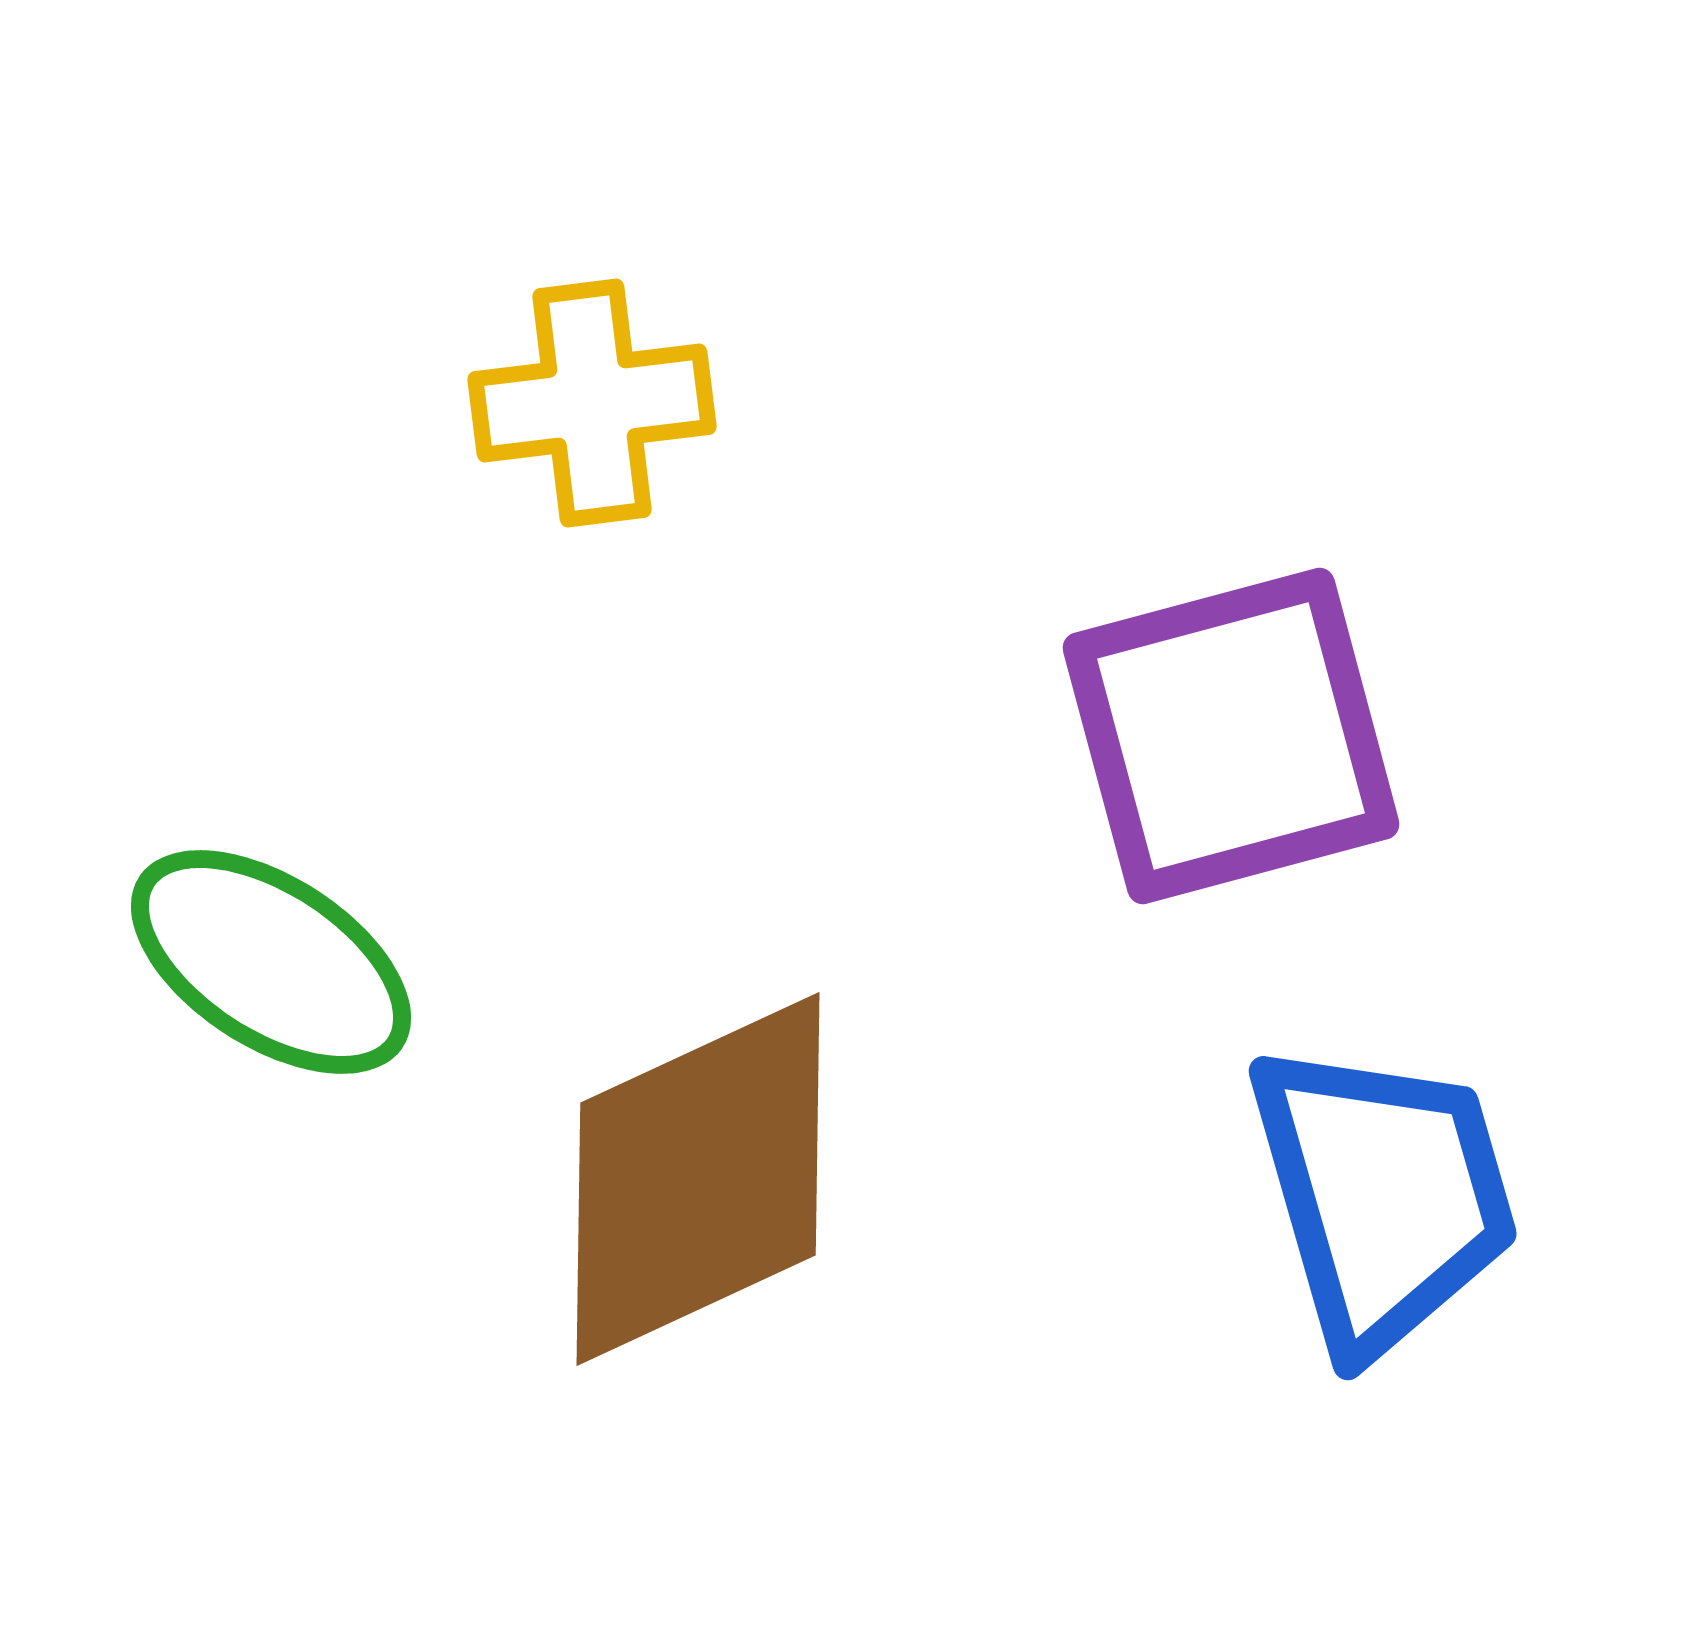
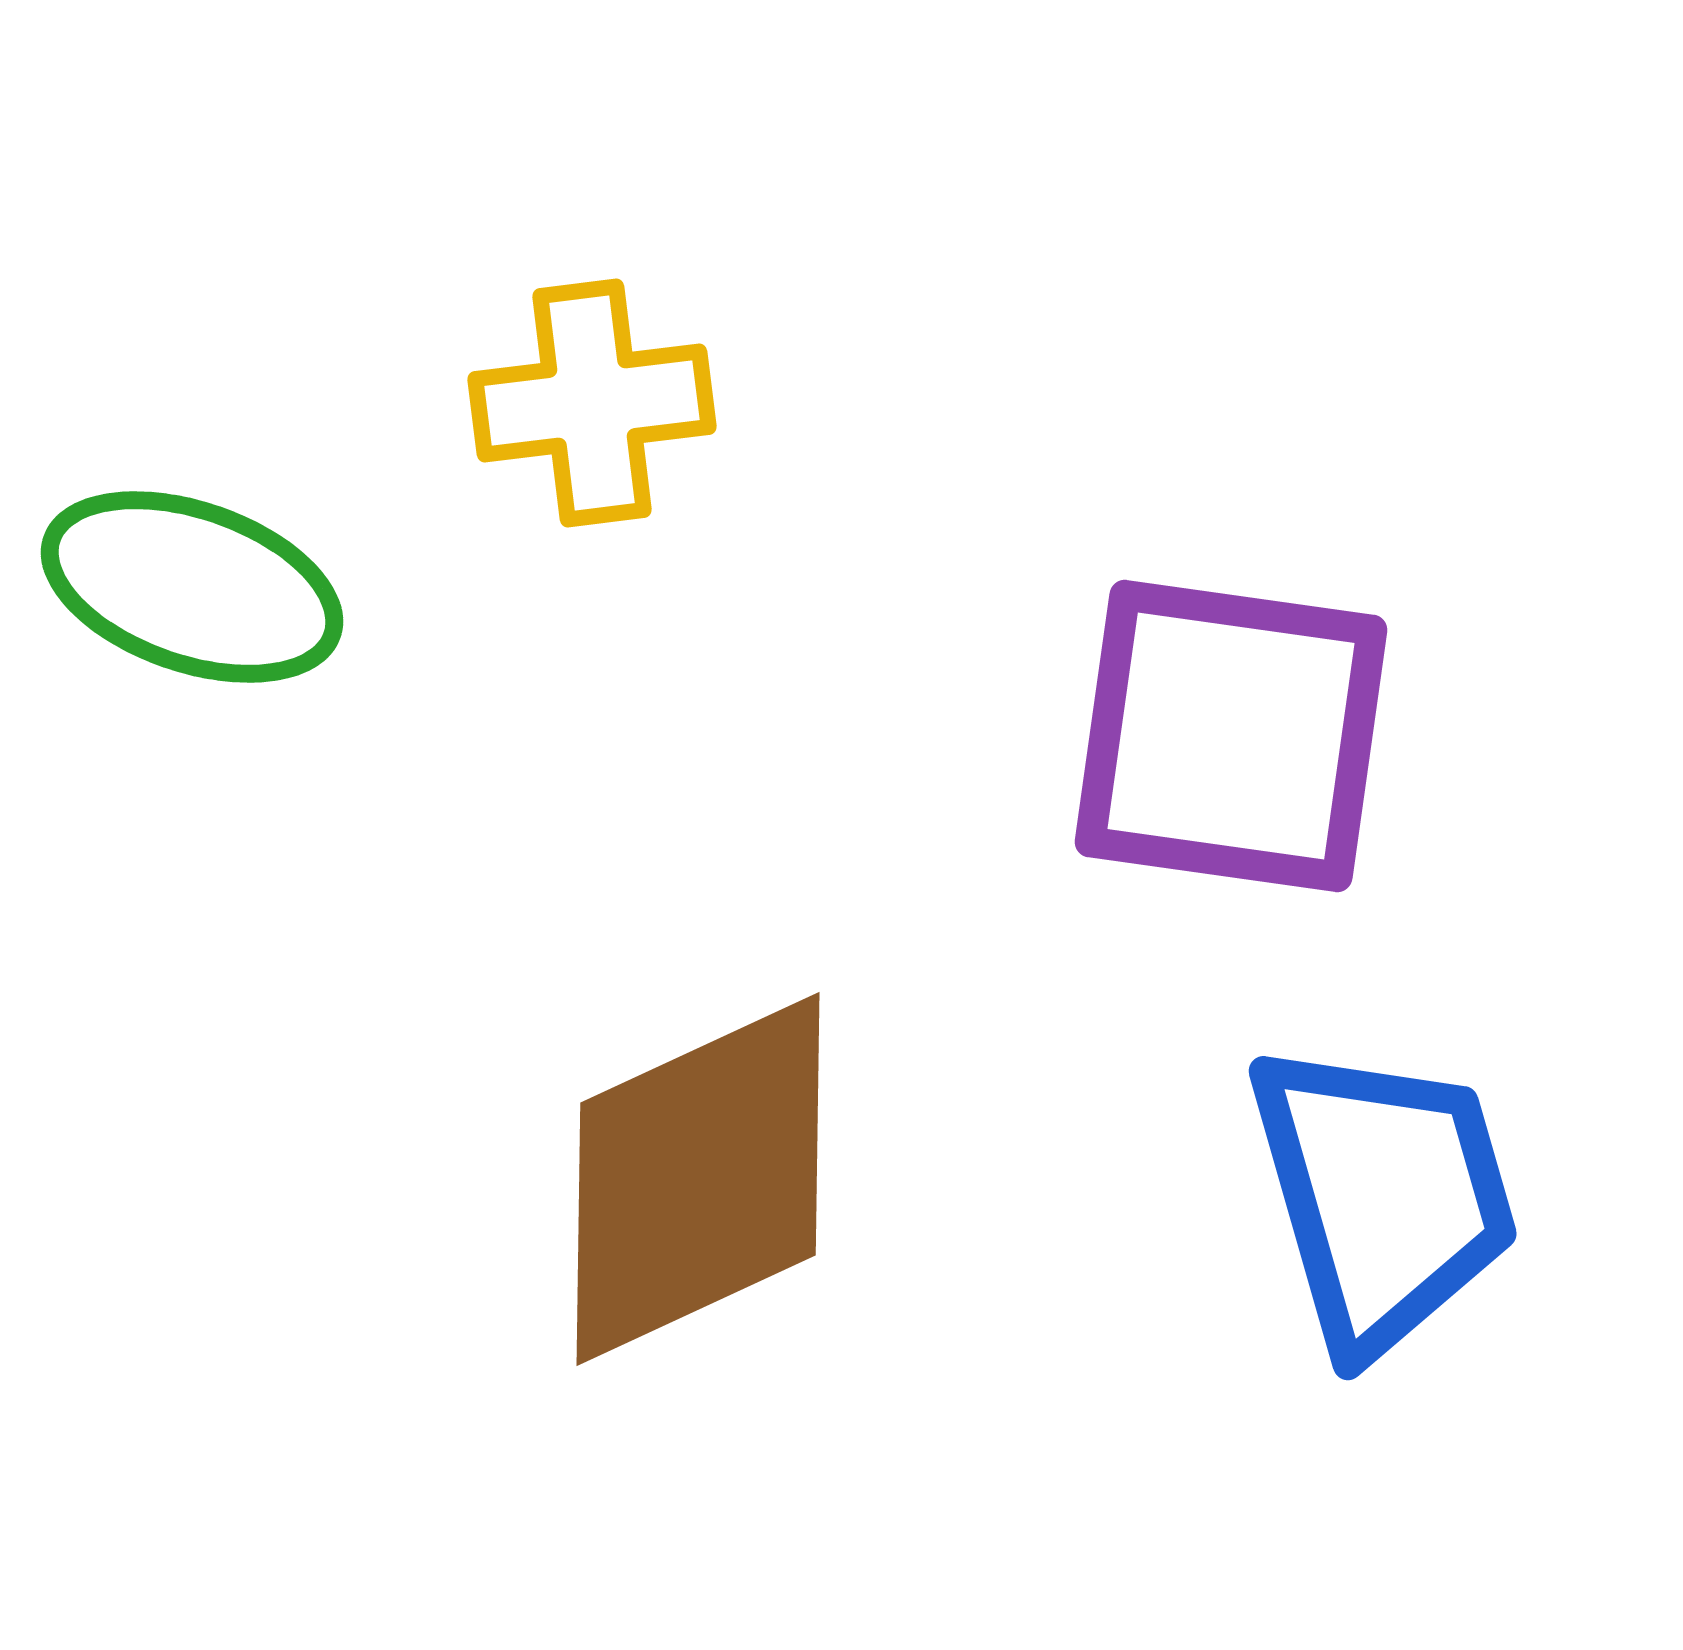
purple square: rotated 23 degrees clockwise
green ellipse: moved 79 px left, 375 px up; rotated 14 degrees counterclockwise
